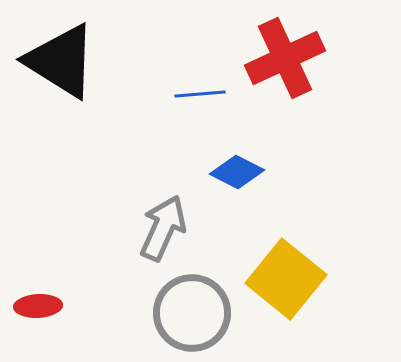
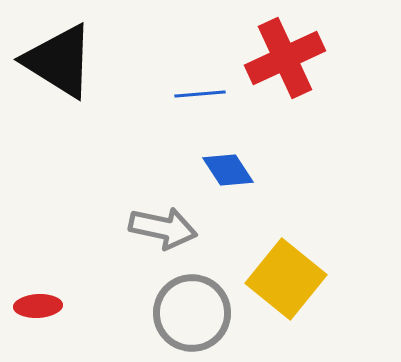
black triangle: moved 2 px left
blue diamond: moved 9 px left, 2 px up; rotated 30 degrees clockwise
gray arrow: rotated 78 degrees clockwise
